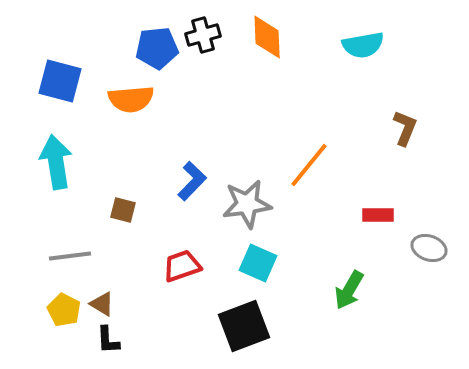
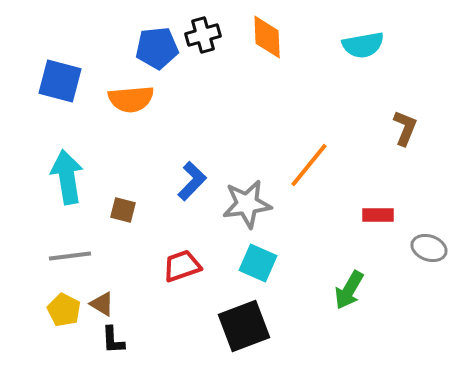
cyan arrow: moved 11 px right, 15 px down
black L-shape: moved 5 px right
